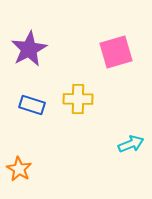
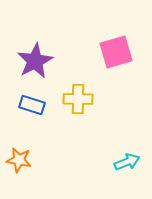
purple star: moved 6 px right, 12 px down
cyan arrow: moved 4 px left, 18 px down
orange star: moved 9 px up; rotated 20 degrees counterclockwise
